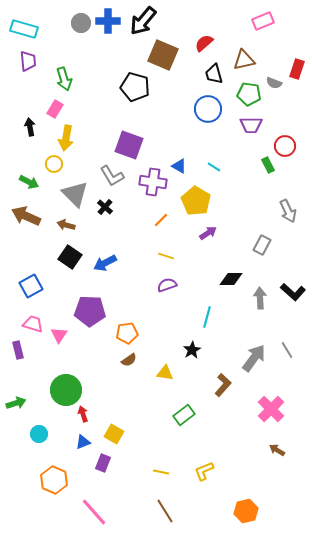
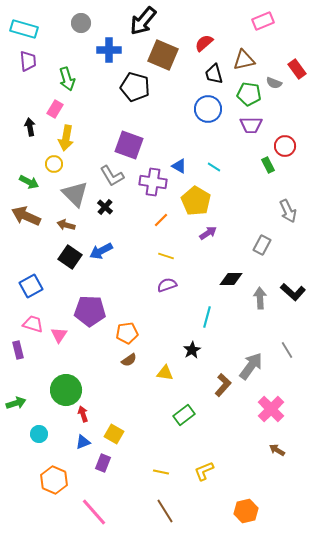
blue cross at (108, 21): moved 1 px right, 29 px down
red rectangle at (297, 69): rotated 54 degrees counterclockwise
green arrow at (64, 79): moved 3 px right
blue arrow at (105, 263): moved 4 px left, 12 px up
gray arrow at (254, 358): moved 3 px left, 8 px down
